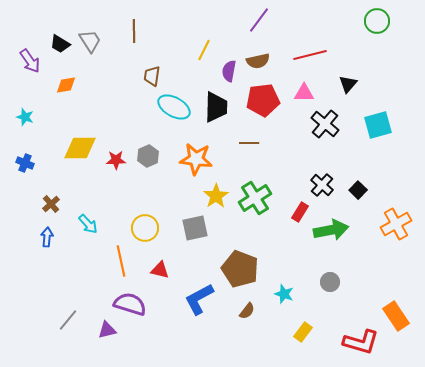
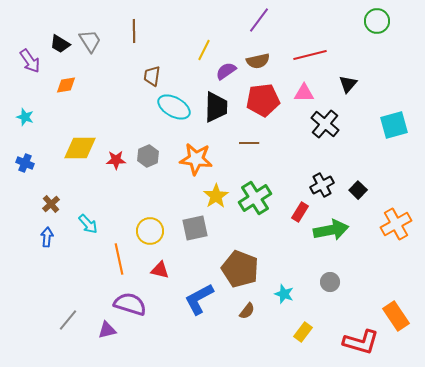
purple semicircle at (229, 71): moved 3 px left; rotated 45 degrees clockwise
cyan square at (378, 125): moved 16 px right
black cross at (322, 185): rotated 20 degrees clockwise
yellow circle at (145, 228): moved 5 px right, 3 px down
orange line at (121, 261): moved 2 px left, 2 px up
